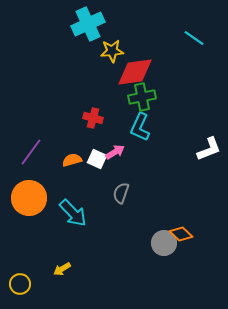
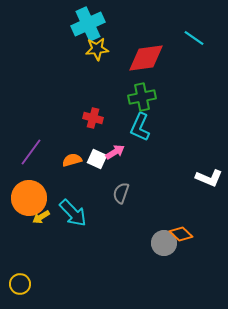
yellow star: moved 15 px left, 2 px up
red diamond: moved 11 px right, 14 px up
white L-shape: moved 29 px down; rotated 44 degrees clockwise
yellow arrow: moved 21 px left, 52 px up
